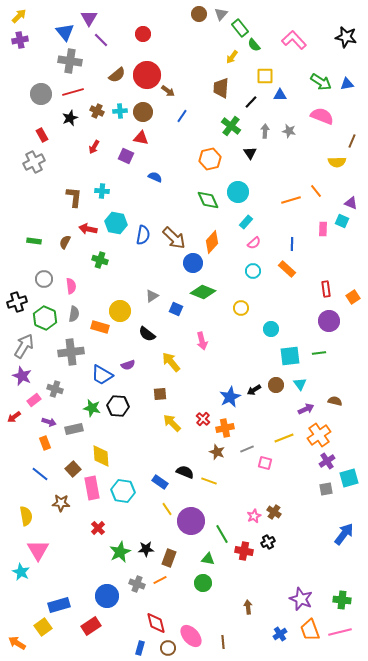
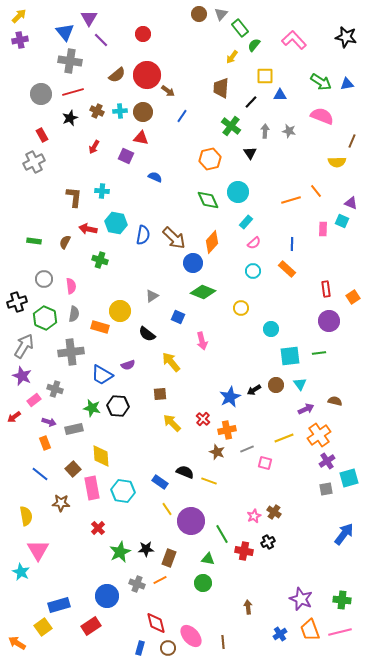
green semicircle at (254, 45): rotated 80 degrees clockwise
blue square at (176, 309): moved 2 px right, 8 px down
orange cross at (225, 428): moved 2 px right, 2 px down
